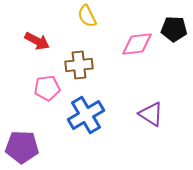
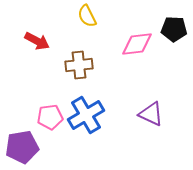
pink pentagon: moved 3 px right, 29 px down
purple triangle: rotated 8 degrees counterclockwise
purple pentagon: rotated 12 degrees counterclockwise
